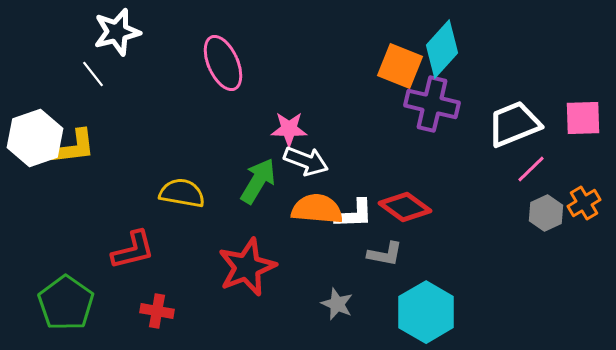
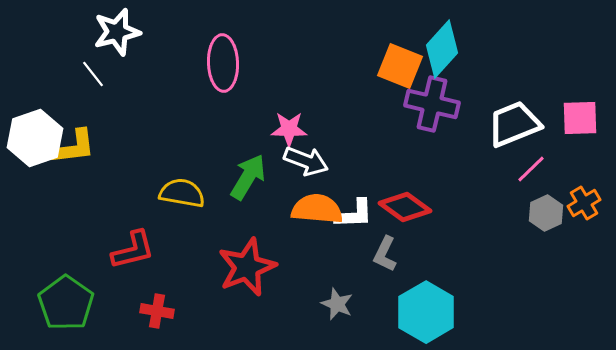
pink ellipse: rotated 22 degrees clockwise
pink square: moved 3 px left
green arrow: moved 10 px left, 4 px up
gray L-shape: rotated 105 degrees clockwise
